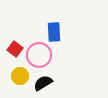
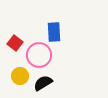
red square: moved 6 px up
